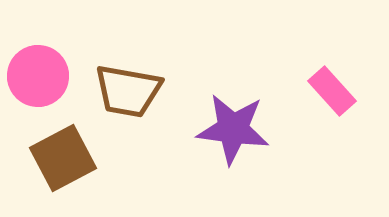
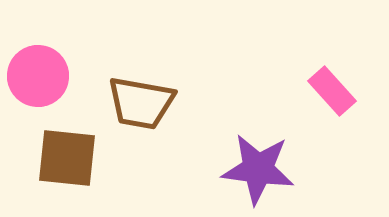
brown trapezoid: moved 13 px right, 12 px down
purple star: moved 25 px right, 40 px down
brown square: moved 4 px right; rotated 34 degrees clockwise
